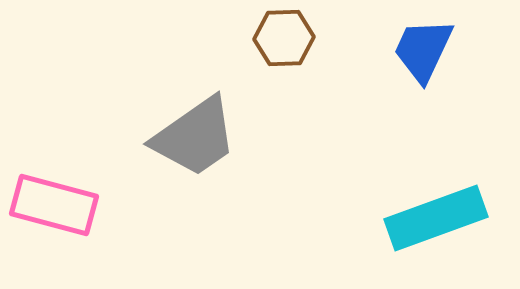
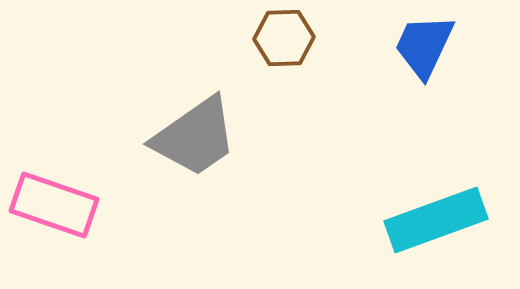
blue trapezoid: moved 1 px right, 4 px up
pink rectangle: rotated 4 degrees clockwise
cyan rectangle: moved 2 px down
